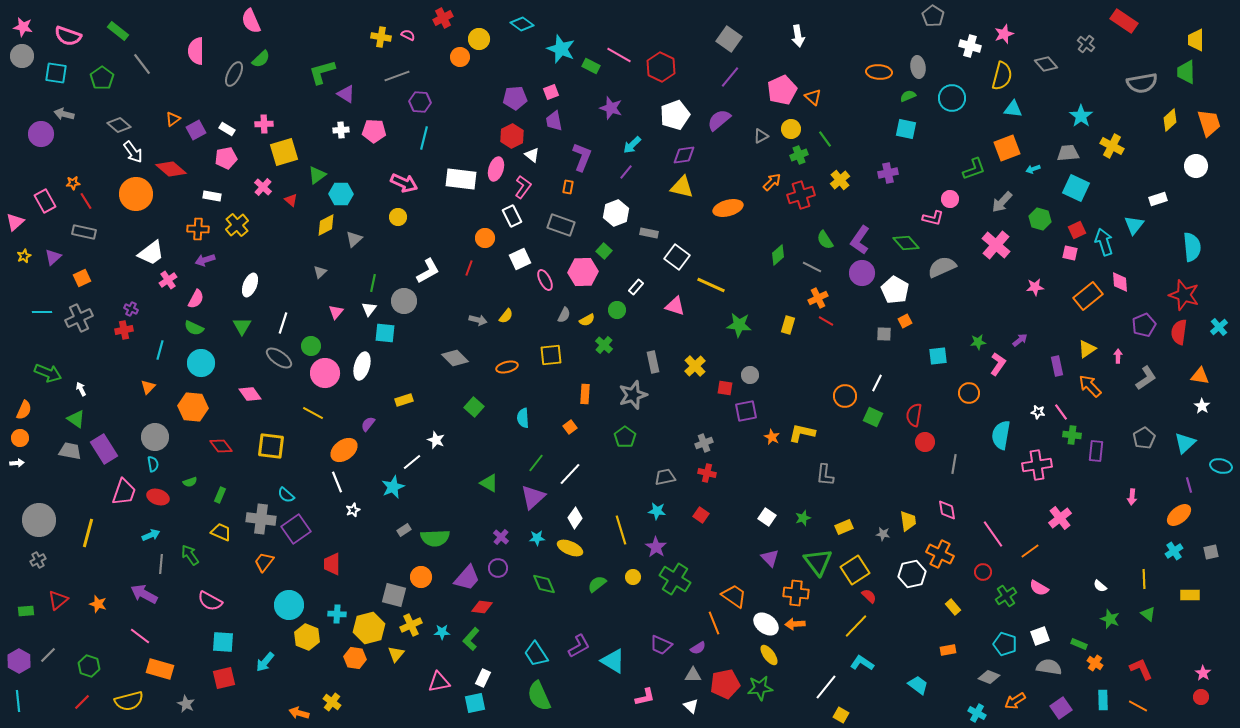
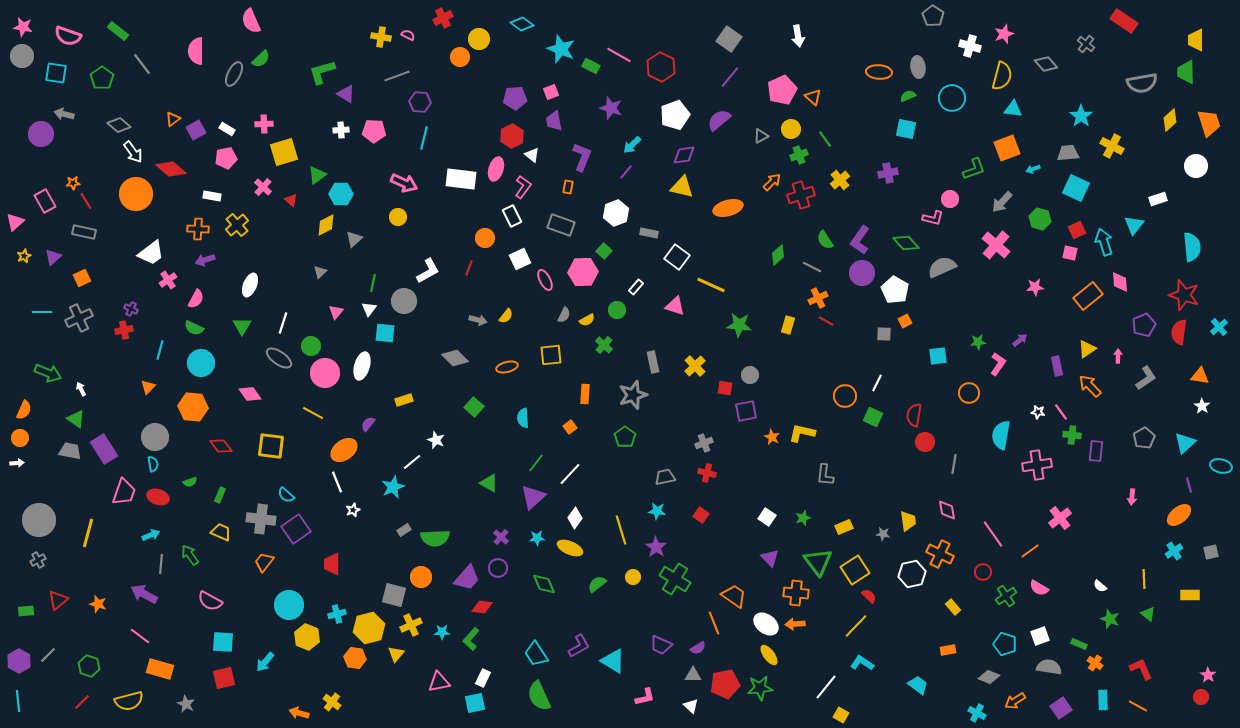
cyan cross at (337, 614): rotated 18 degrees counterclockwise
pink star at (1203, 673): moved 5 px right, 2 px down
